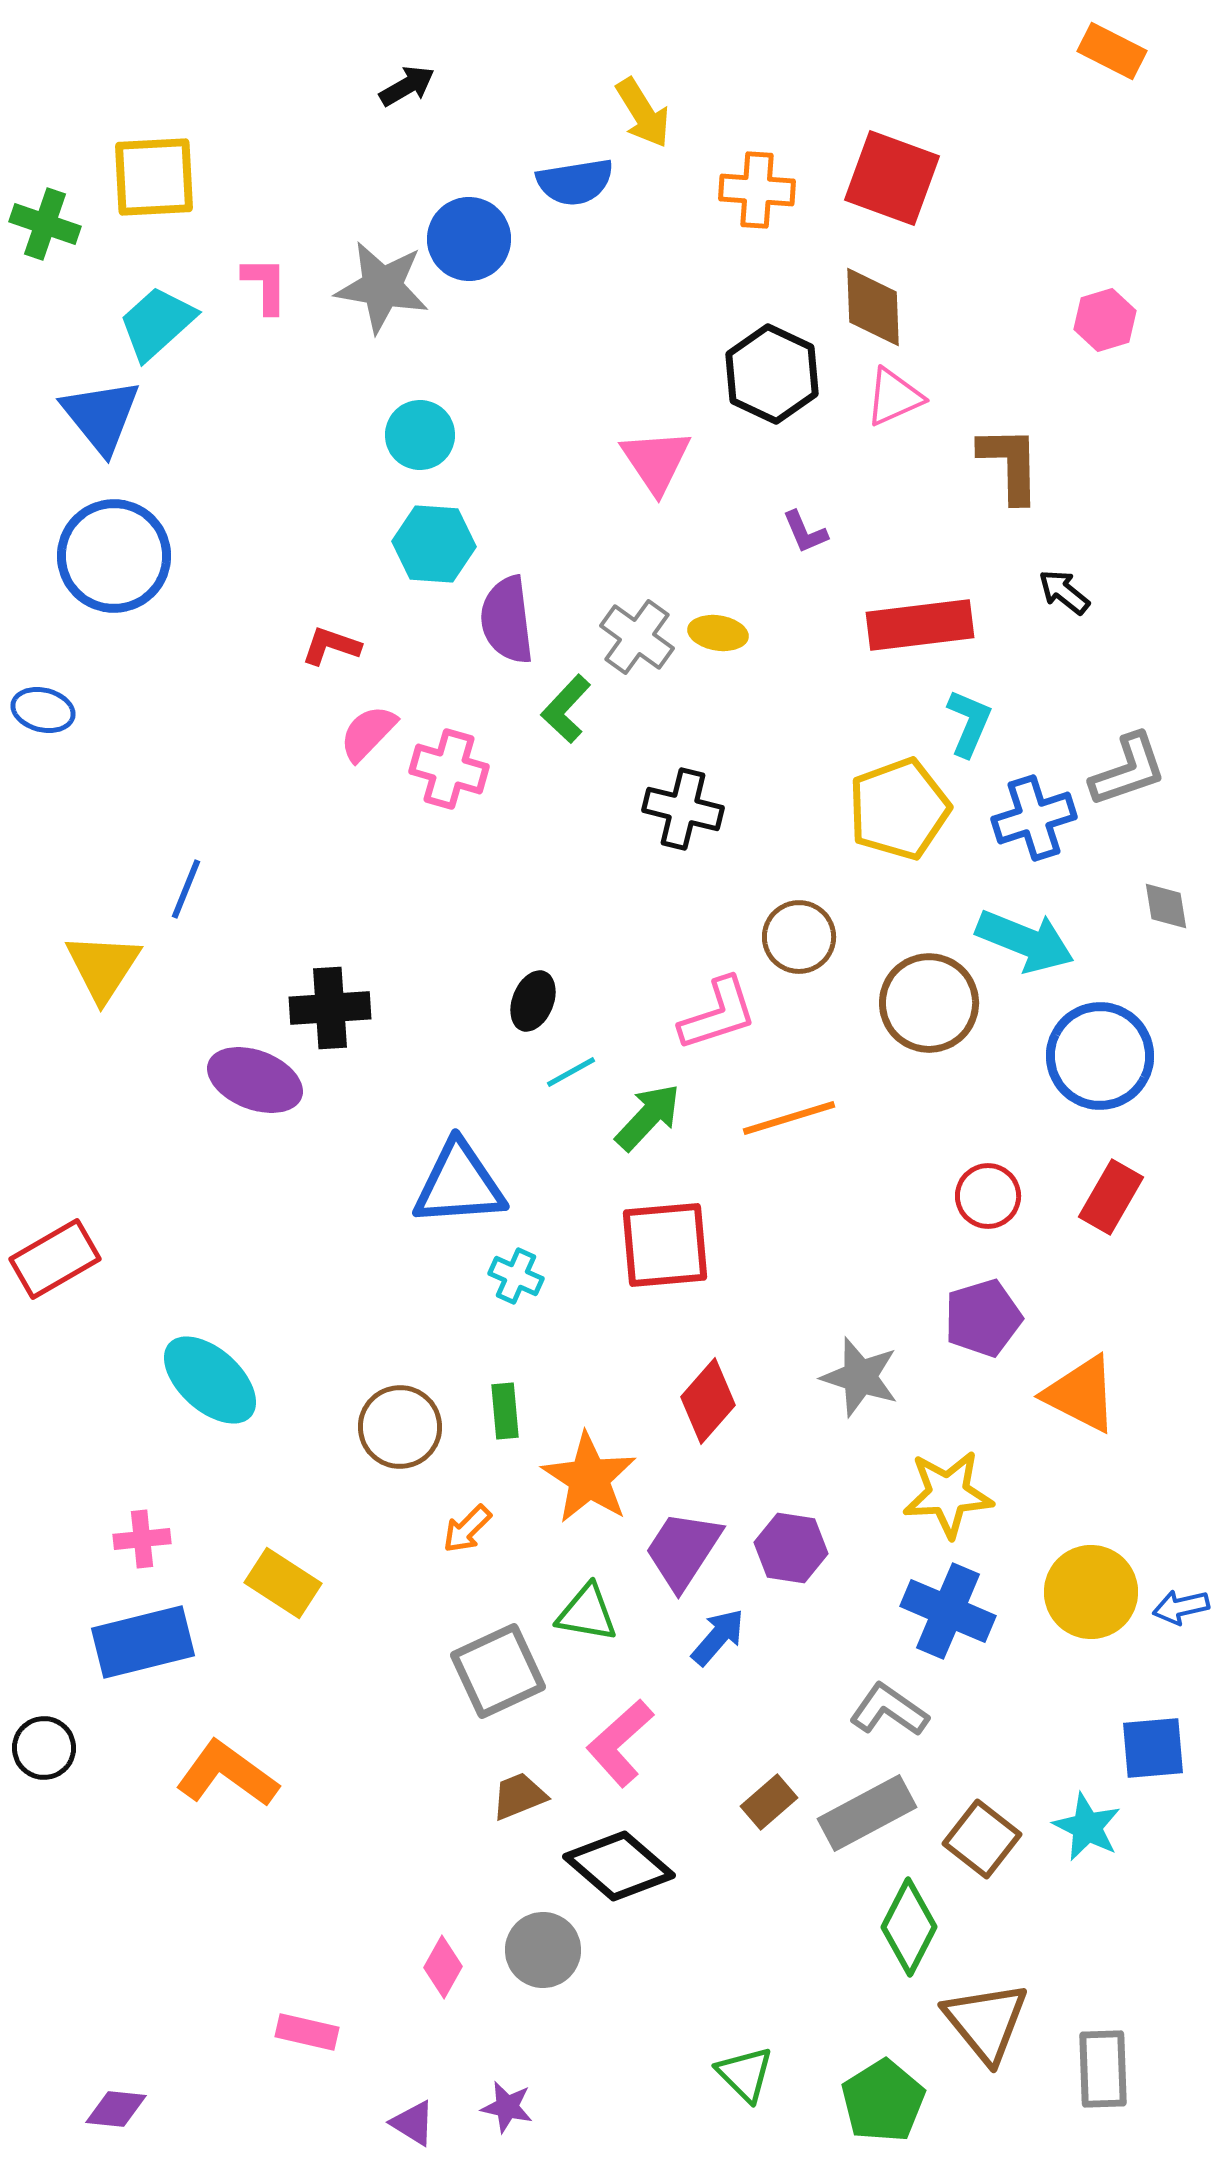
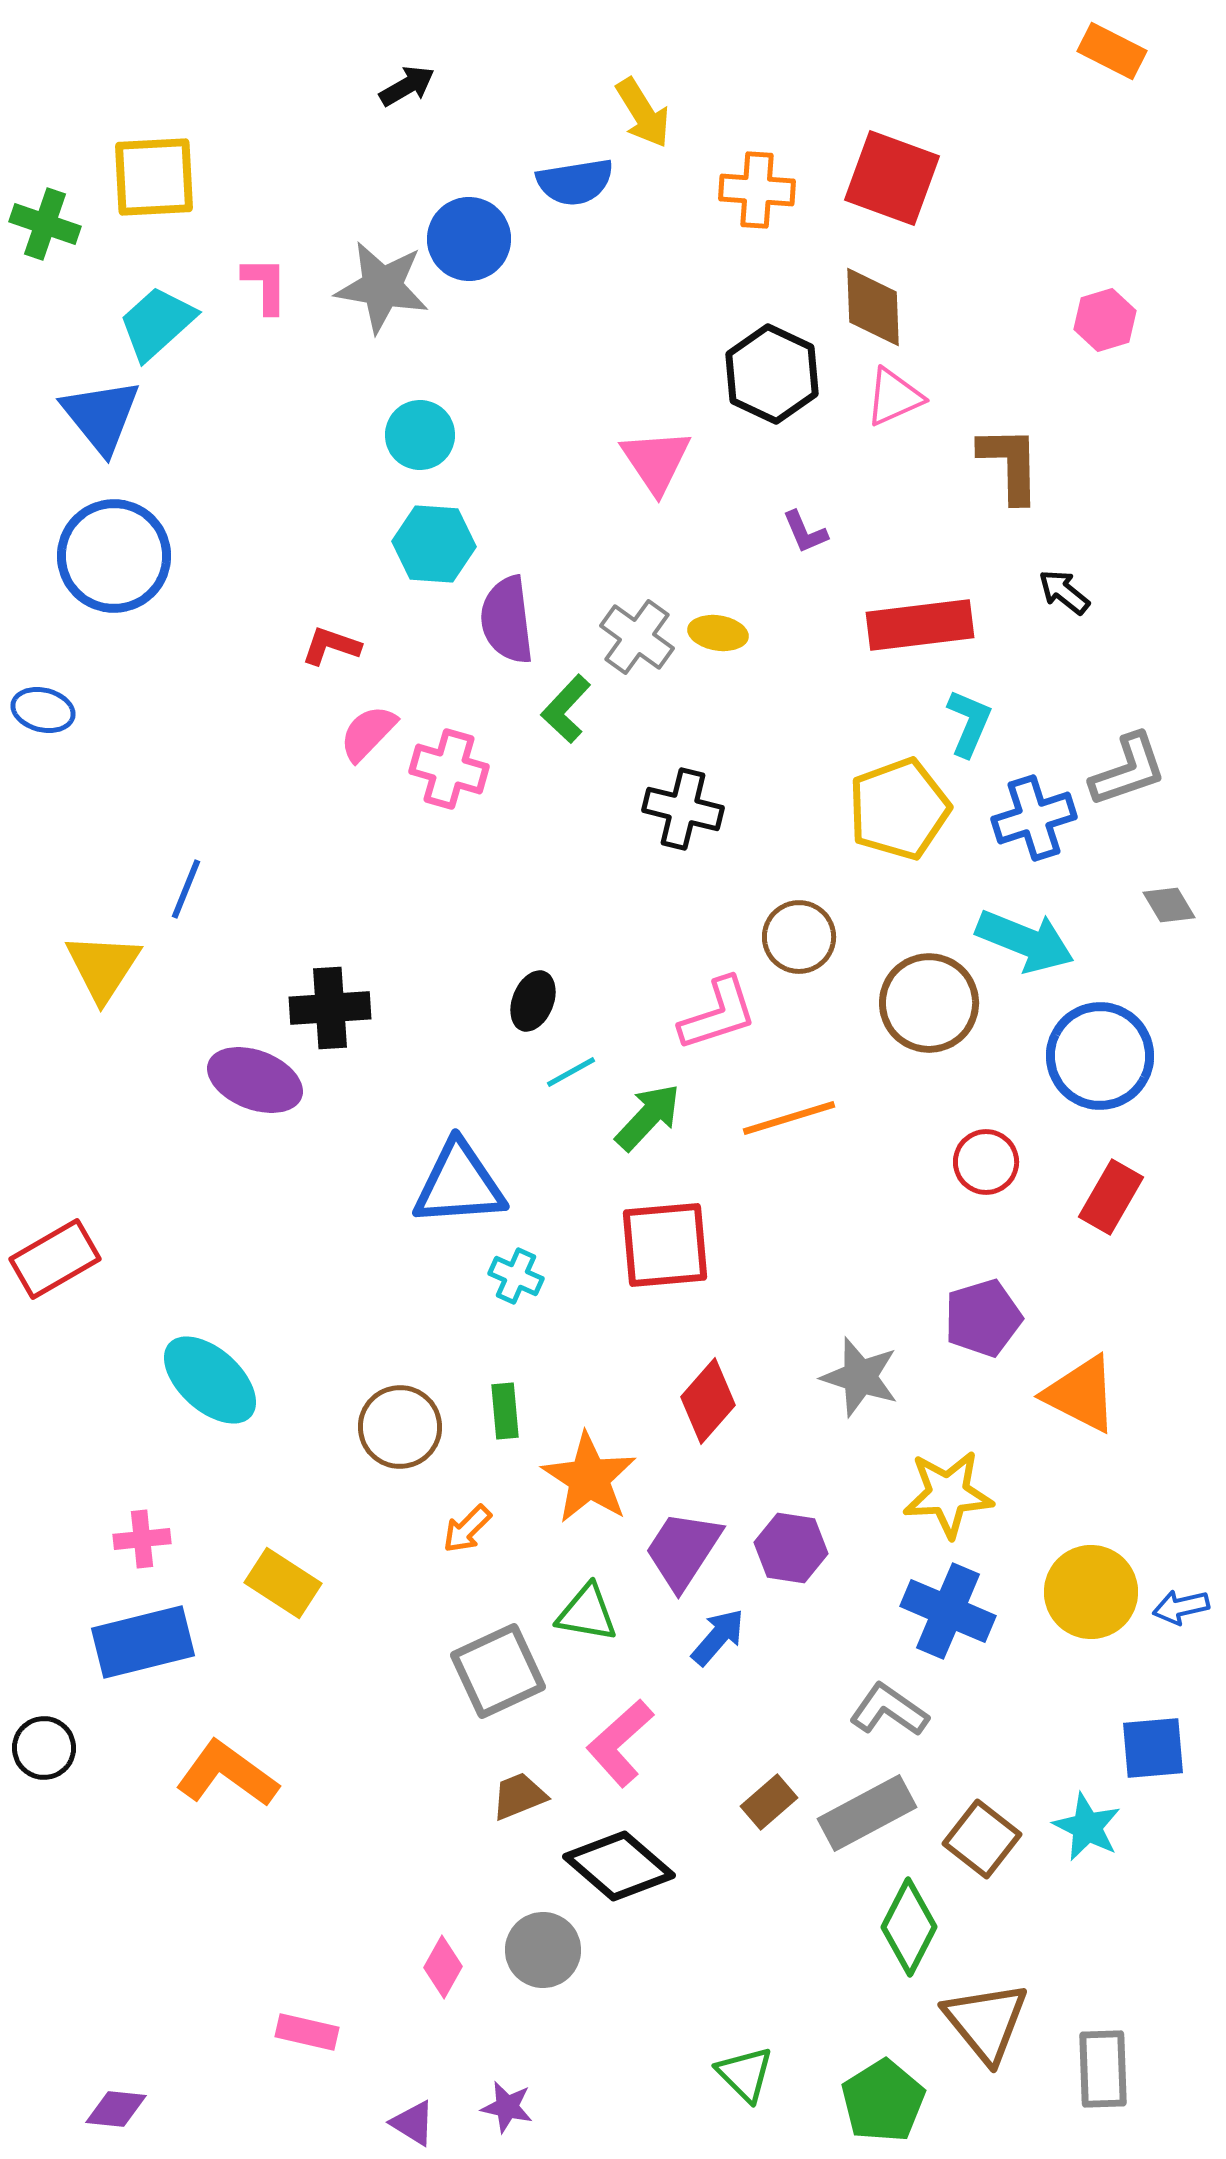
gray diamond at (1166, 906): moved 3 px right, 1 px up; rotated 22 degrees counterclockwise
red circle at (988, 1196): moved 2 px left, 34 px up
